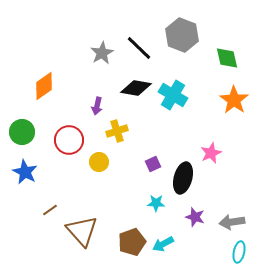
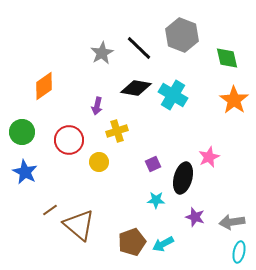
pink star: moved 2 px left, 4 px down
cyan star: moved 3 px up
brown triangle: moved 3 px left, 6 px up; rotated 8 degrees counterclockwise
